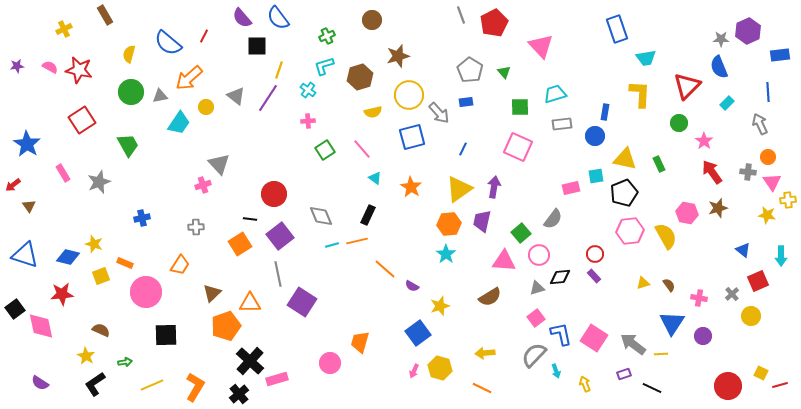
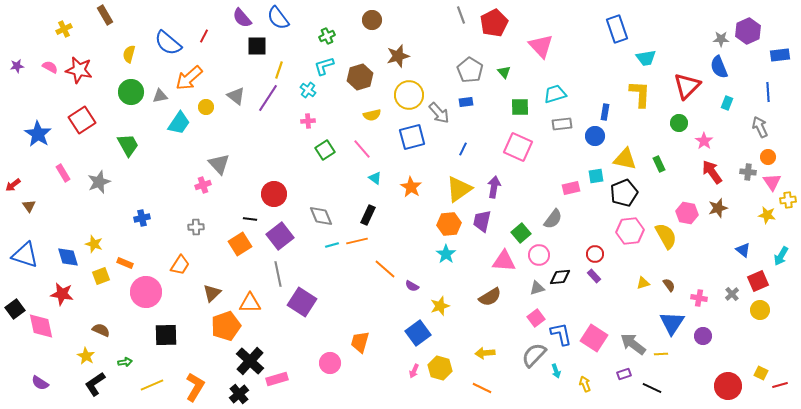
cyan rectangle at (727, 103): rotated 24 degrees counterclockwise
yellow semicircle at (373, 112): moved 1 px left, 3 px down
gray arrow at (760, 124): moved 3 px down
blue star at (27, 144): moved 11 px right, 10 px up
cyan arrow at (781, 256): rotated 30 degrees clockwise
blue diamond at (68, 257): rotated 60 degrees clockwise
red star at (62, 294): rotated 15 degrees clockwise
yellow circle at (751, 316): moved 9 px right, 6 px up
